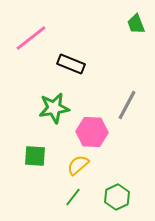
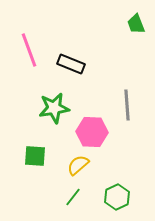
pink line: moved 2 px left, 12 px down; rotated 72 degrees counterclockwise
gray line: rotated 32 degrees counterclockwise
